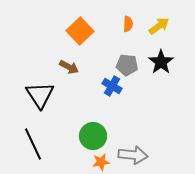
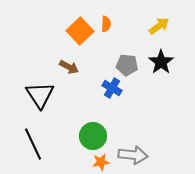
orange semicircle: moved 22 px left
blue cross: moved 2 px down
